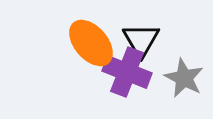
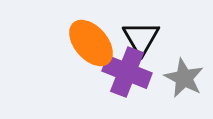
black triangle: moved 2 px up
